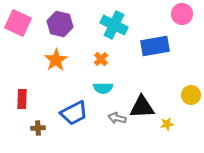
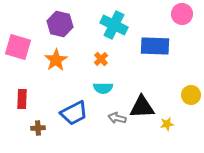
pink square: moved 24 px down; rotated 8 degrees counterclockwise
blue rectangle: rotated 12 degrees clockwise
